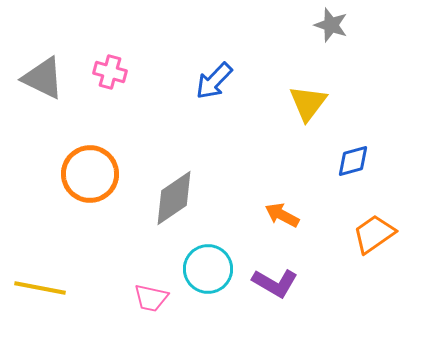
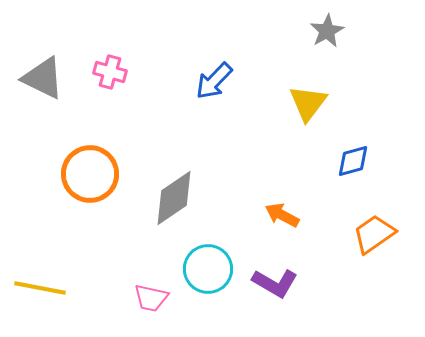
gray star: moved 4 px left, 6 px down; rotated 24 degrees clockwise
